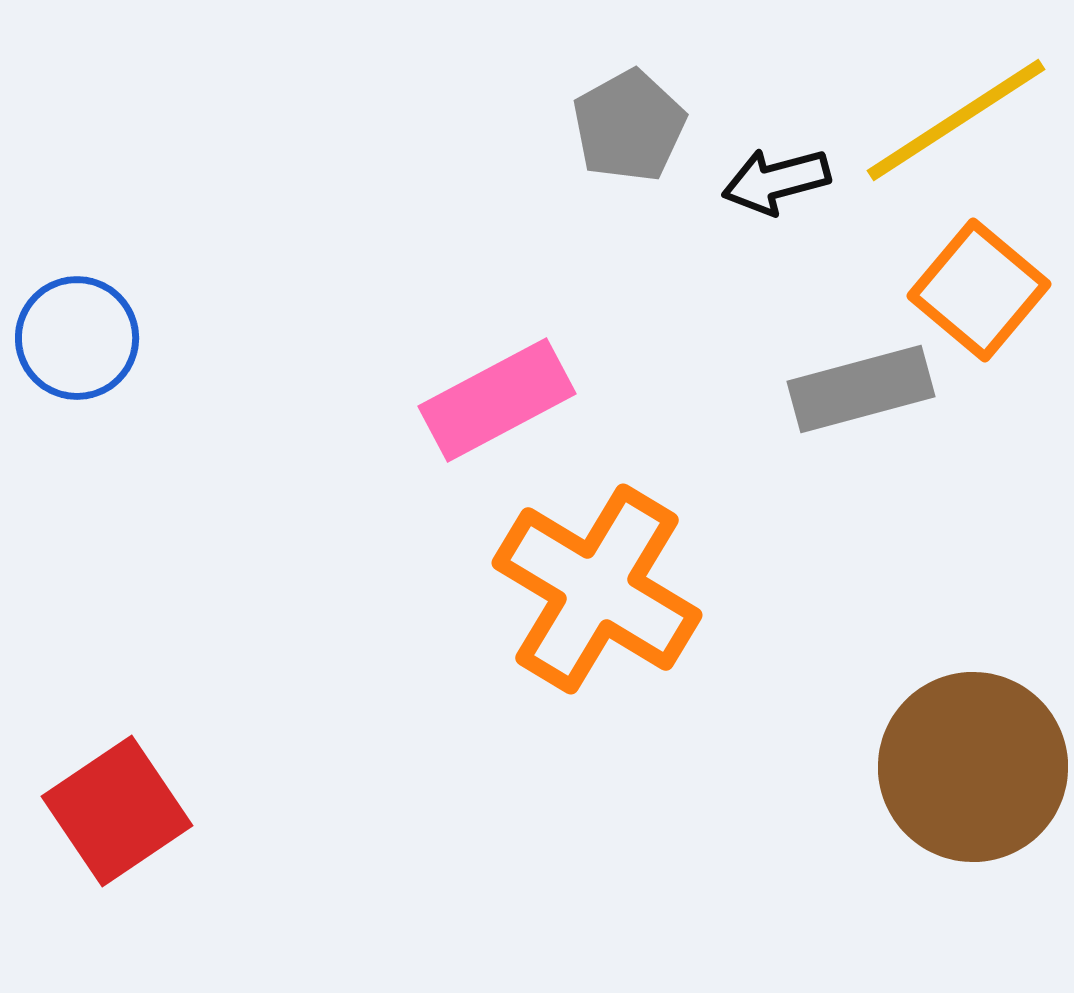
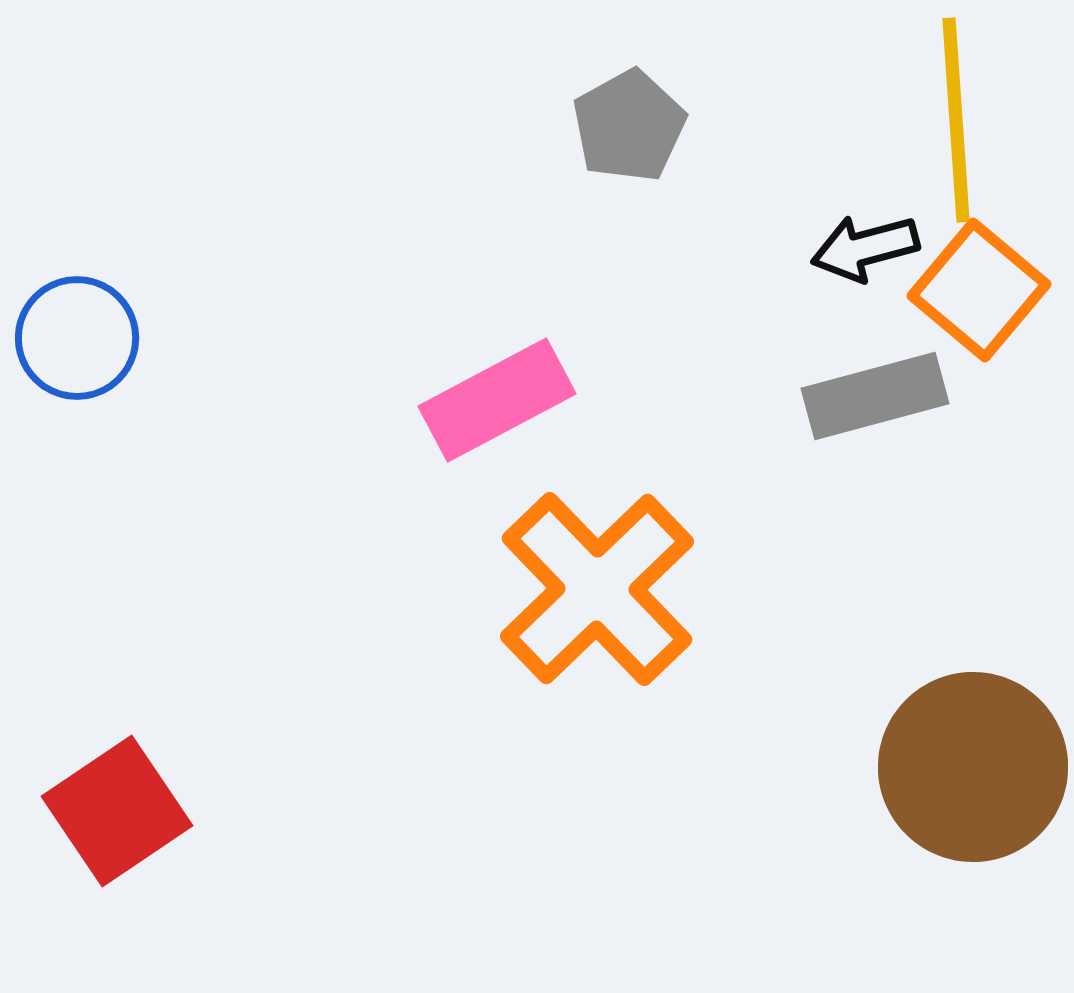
yellow line: rotated 61 degrees counterclockwise
black arrow: moved 89 px right, 67 px down
gray rectangle: moved 14 px right, 7 px down
orange cross: rotated 15 degrees clockwise
